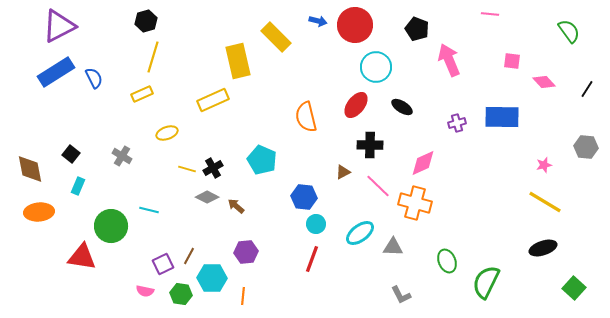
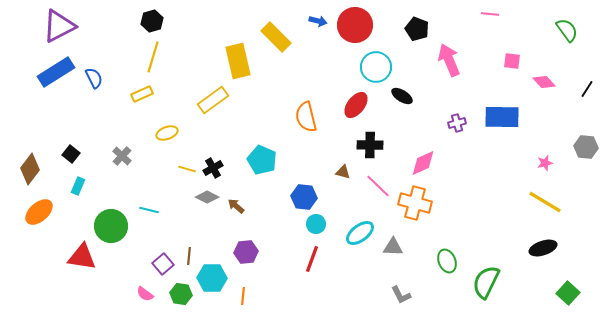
black hexagon at (146, 21): moved 6 px right
green semicircle at (569, 31): moved 2 px left, 1 px up
yellow rectangle at (213, 100): rotated 12 degrees counterclockwise
black ellipse at (402, 107): moved 11 px up
gray cross at (122, 156): rotated 12 degrees clockwise
pink star at (544, 165): moved 1 px right, 2 px up
brown diamond at (30, 169): rotated 48 degrees clockwise
brown triangle at (343, 172): rotated 42 degrees clockwise
orange ellipse at (39, 212): rotated 36 degrees counterclockwise
brown line at (189, 256): rotated 24 degrees counterclockwise
purple square at (163, 264): rotated 15 degrees counterclockwise
green square at (574, 288): moved 6 px left, 5 px down
pink semicircle at (145, 291): moved 3 px down; rotated 24 degrees clockwise
